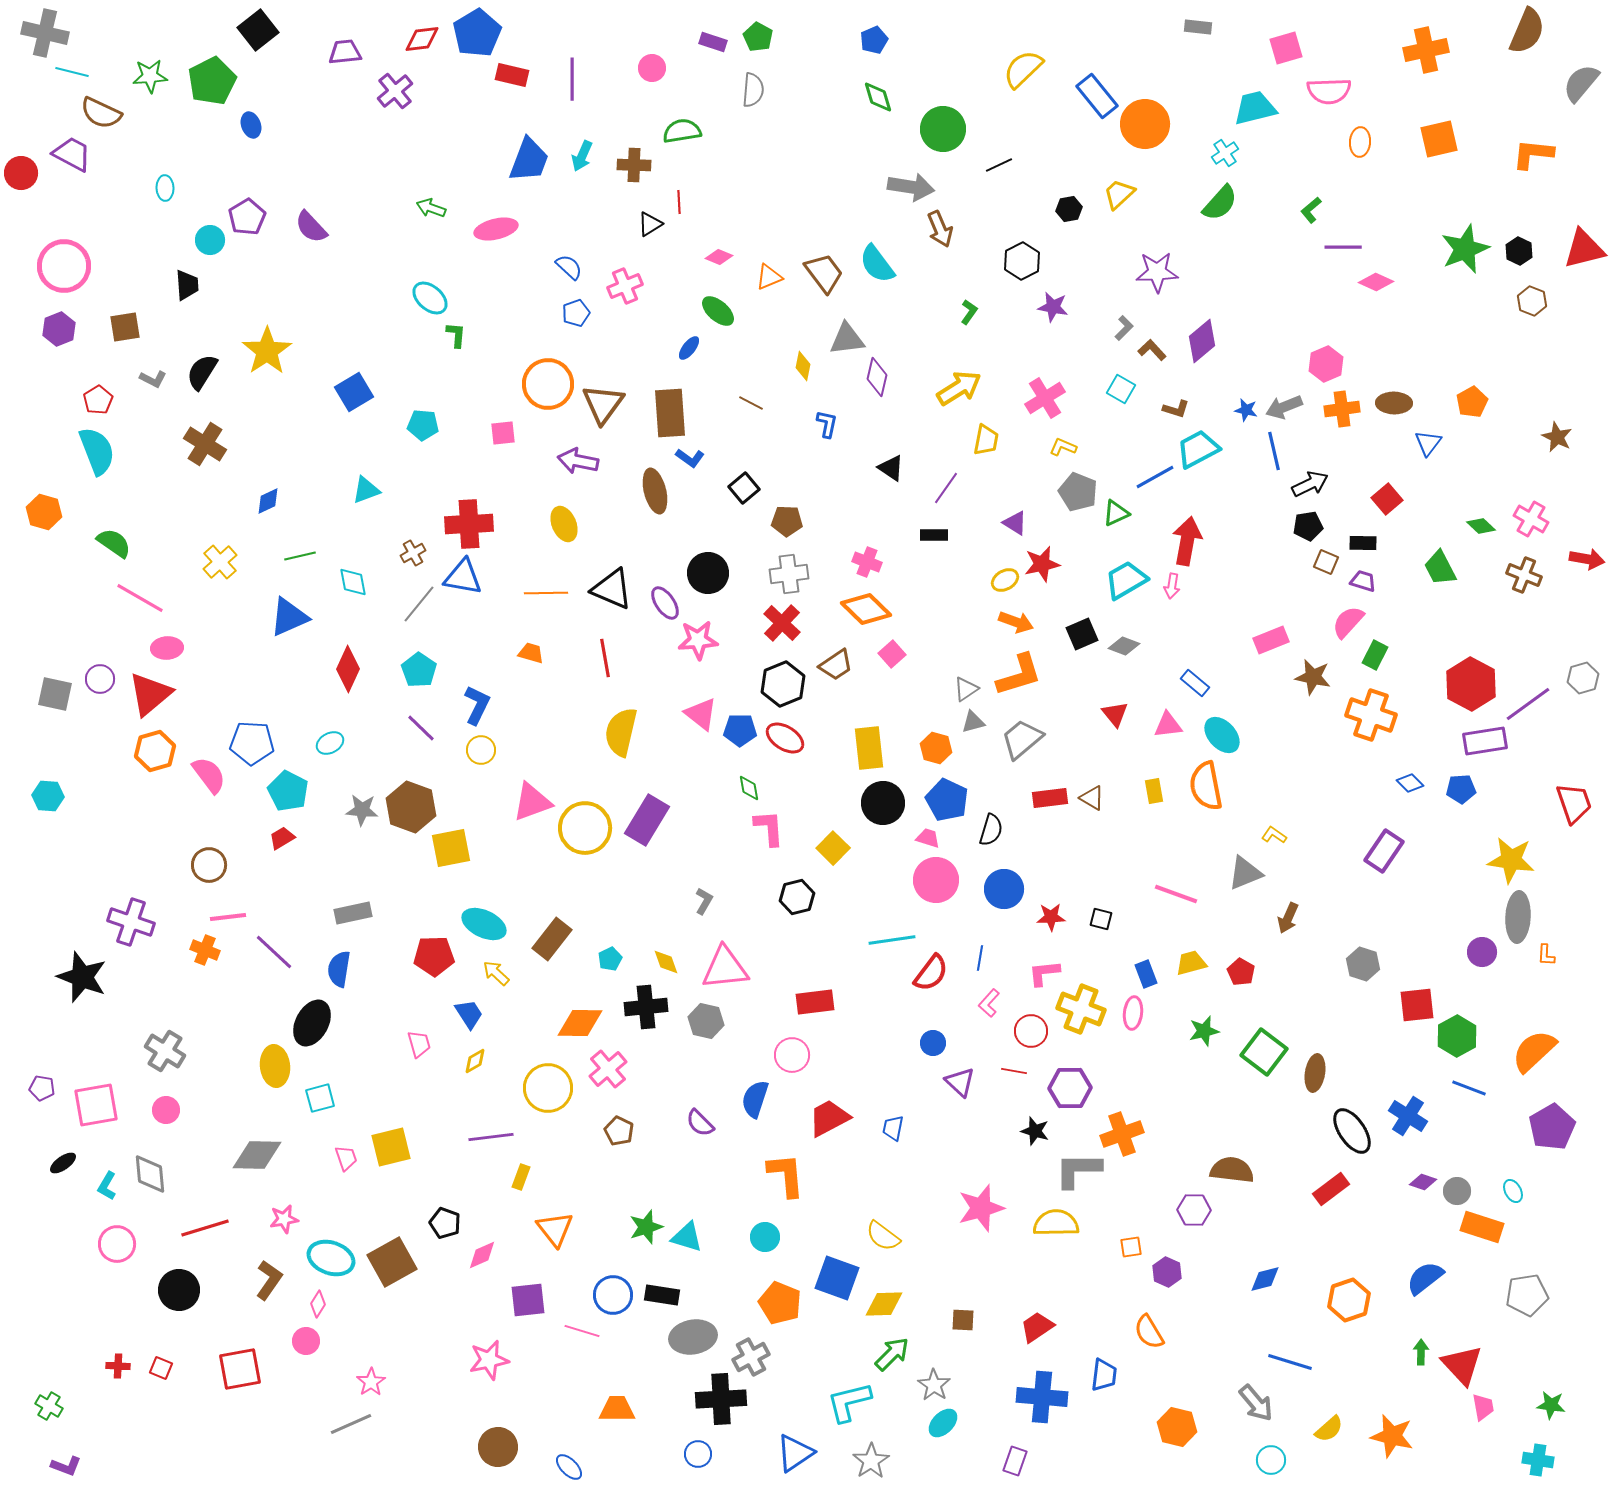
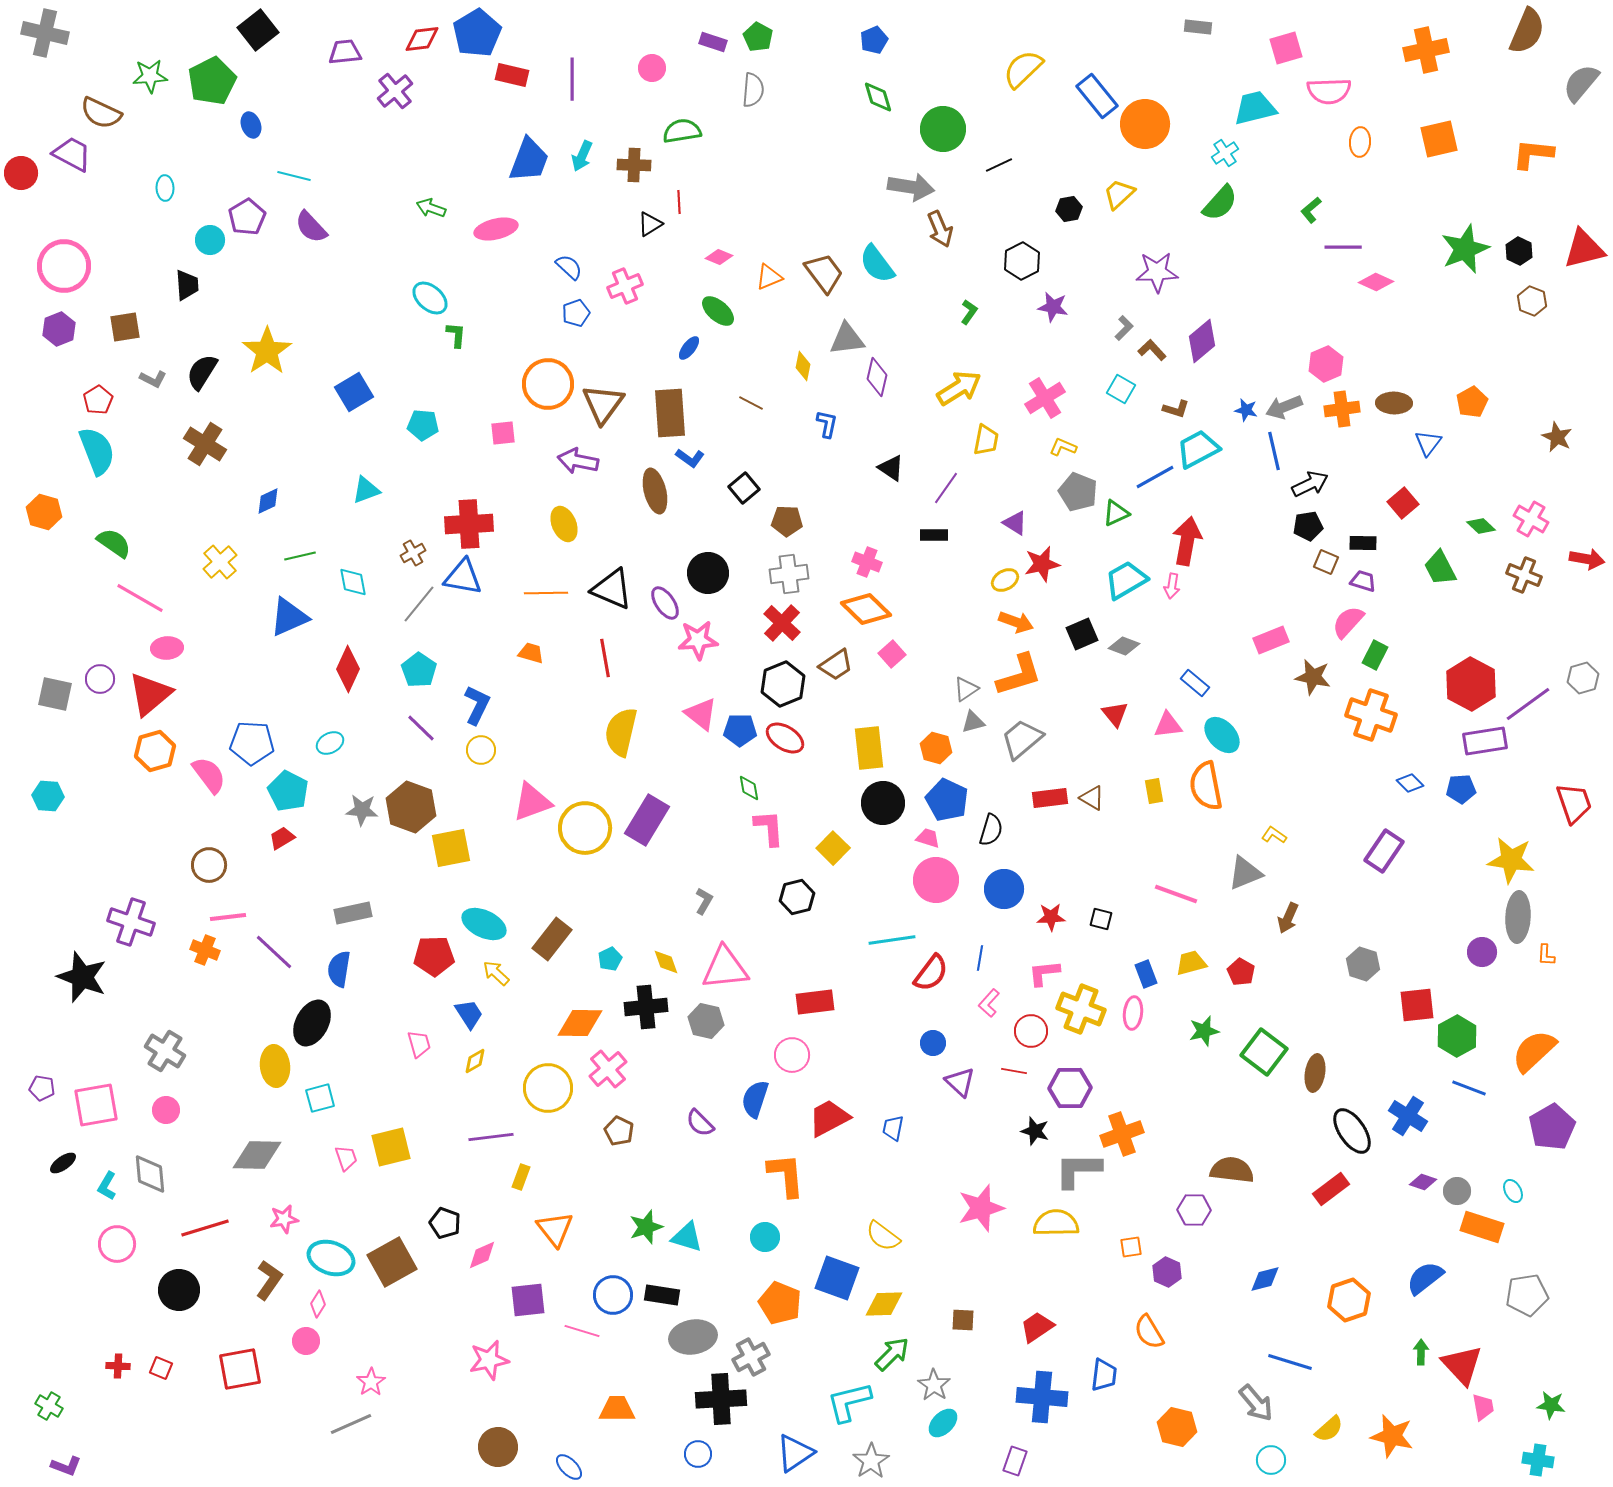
cyan line at (72, 72): moved 222 px right, 104 px down
red square at (1387, 499): moved 16 px right, 4 px down
